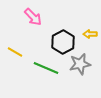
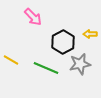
yellow line: moved 4 px left, 8 px down
